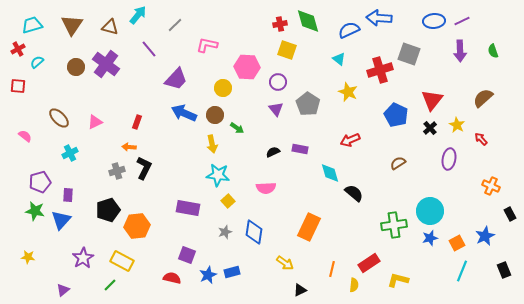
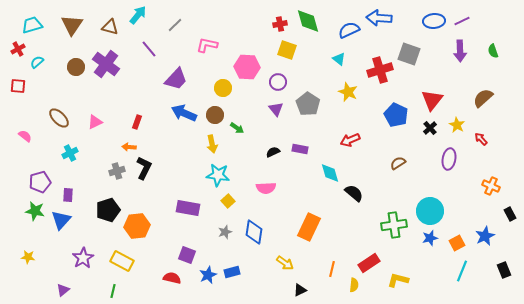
green line at (110, 285): moved 3 px right, 6 px down; rotated 32 degrees counterclockwise
